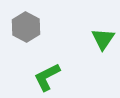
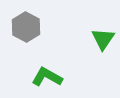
green L-shape: rotated 56 degrees clockwise
